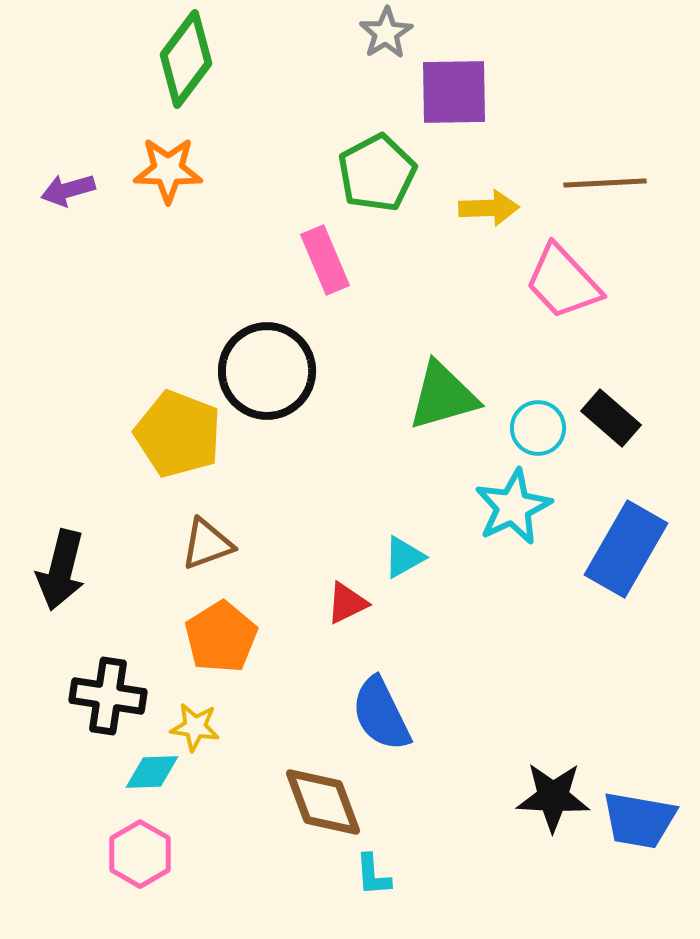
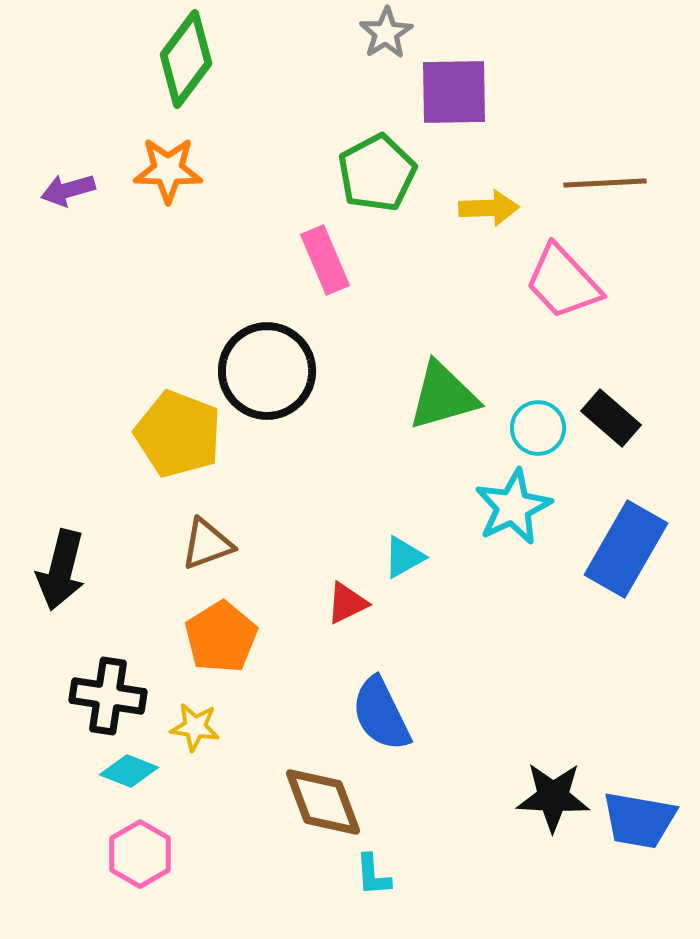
cyan diamond: moved 23 px left, 1 px up; rotated 24 degrees clockwise
